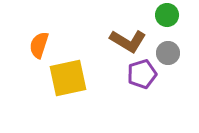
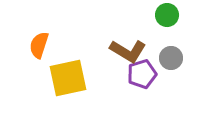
brown L-shape: moved 10 px down
gray circle: moved 3 px right, 5 px down
